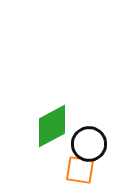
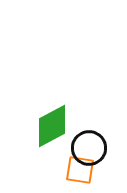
black circle: moved 4 px down
